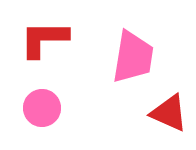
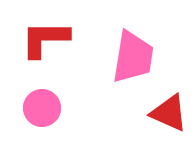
red L-shape: moved 1 px right
